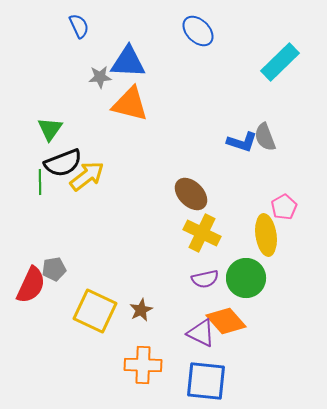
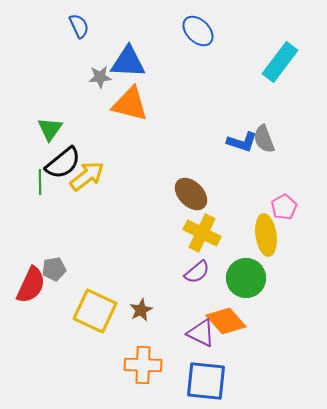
cyan rectangle: rotated 9 degrees counterclockwise
gray semicircle: moved 1 px left, 2 px down
black semicircle: rotated 18 degrees counterclockwise
purple semicircle: moved 8 px left, 7 px up; rotated 28 degrees counterclockwise
